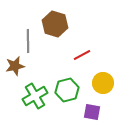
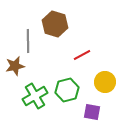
yellow circle: moved 2 px right, 1 px up
